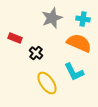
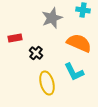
cyan cross: moved 9 px up
red rectangle: rotated 32 degrees counterclockwise
yellow ellipse: rotated 20 degrees clockwise
